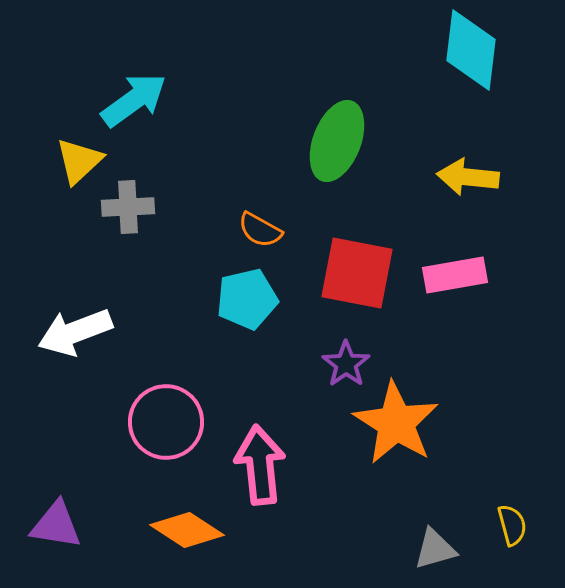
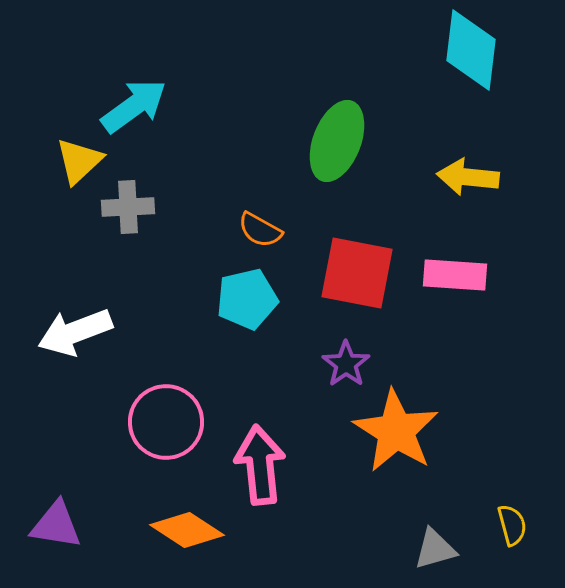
cyan arrow: moved 6 px down
pink rectangle: rotated 14 degrees clockwise
orange star: moved 8 px down
